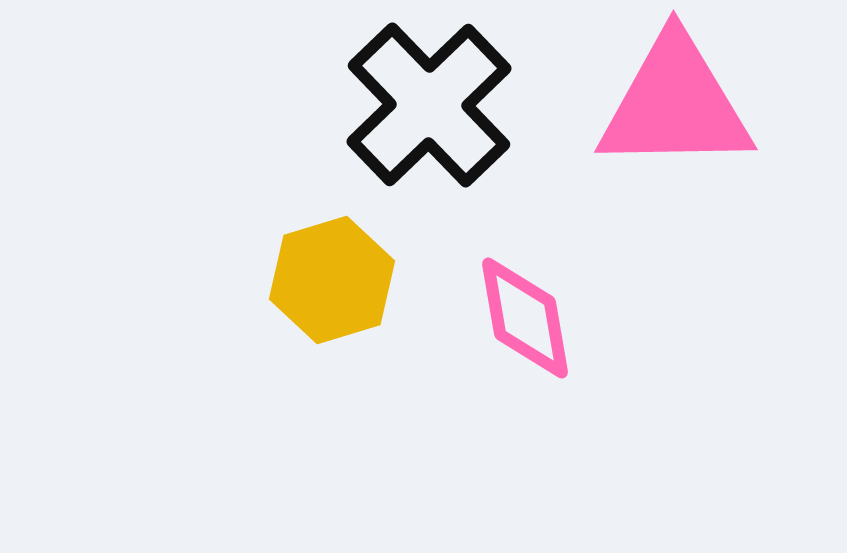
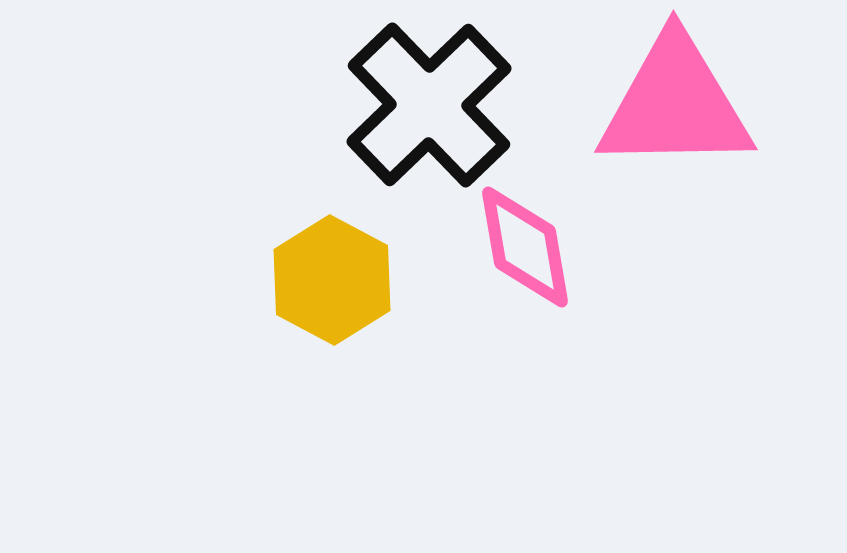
yellow hexagon: rotated 15 degrees counterclockwise
pink diamond: moved 71 px up
